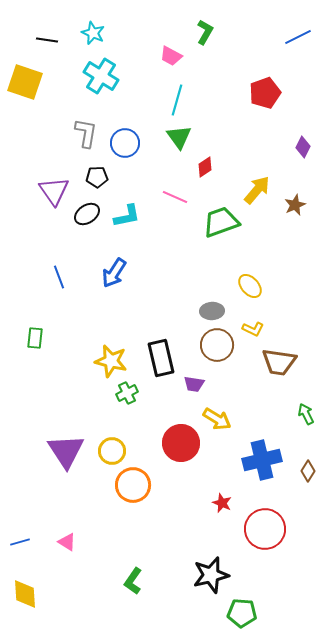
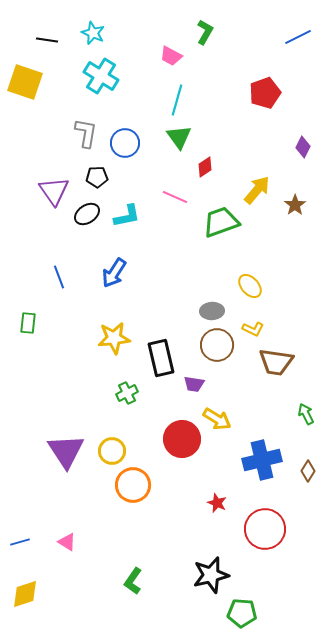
brown star at (295, 205): rotated 10 degrees counterclockwise
green rectangle at (35, 338): moved 7 px left, 15 px up
yellow star at (111, 361): moved 3 px right, 23 px up; rotated 20 degrees counterclockwise
brown trapezoid at (279, 362): moved 3 px left
red circle at (181, 443): moved 1 px right, 4 px up
red star at (222, 503): moved 5 px left
yellow diamond at (25, 594): rotated 76 degrees clockwise
